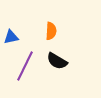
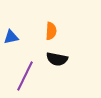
black semicircle: moved 2 px up; rotated 20 degrees counterclockwise
purple line: moved 10 px down
